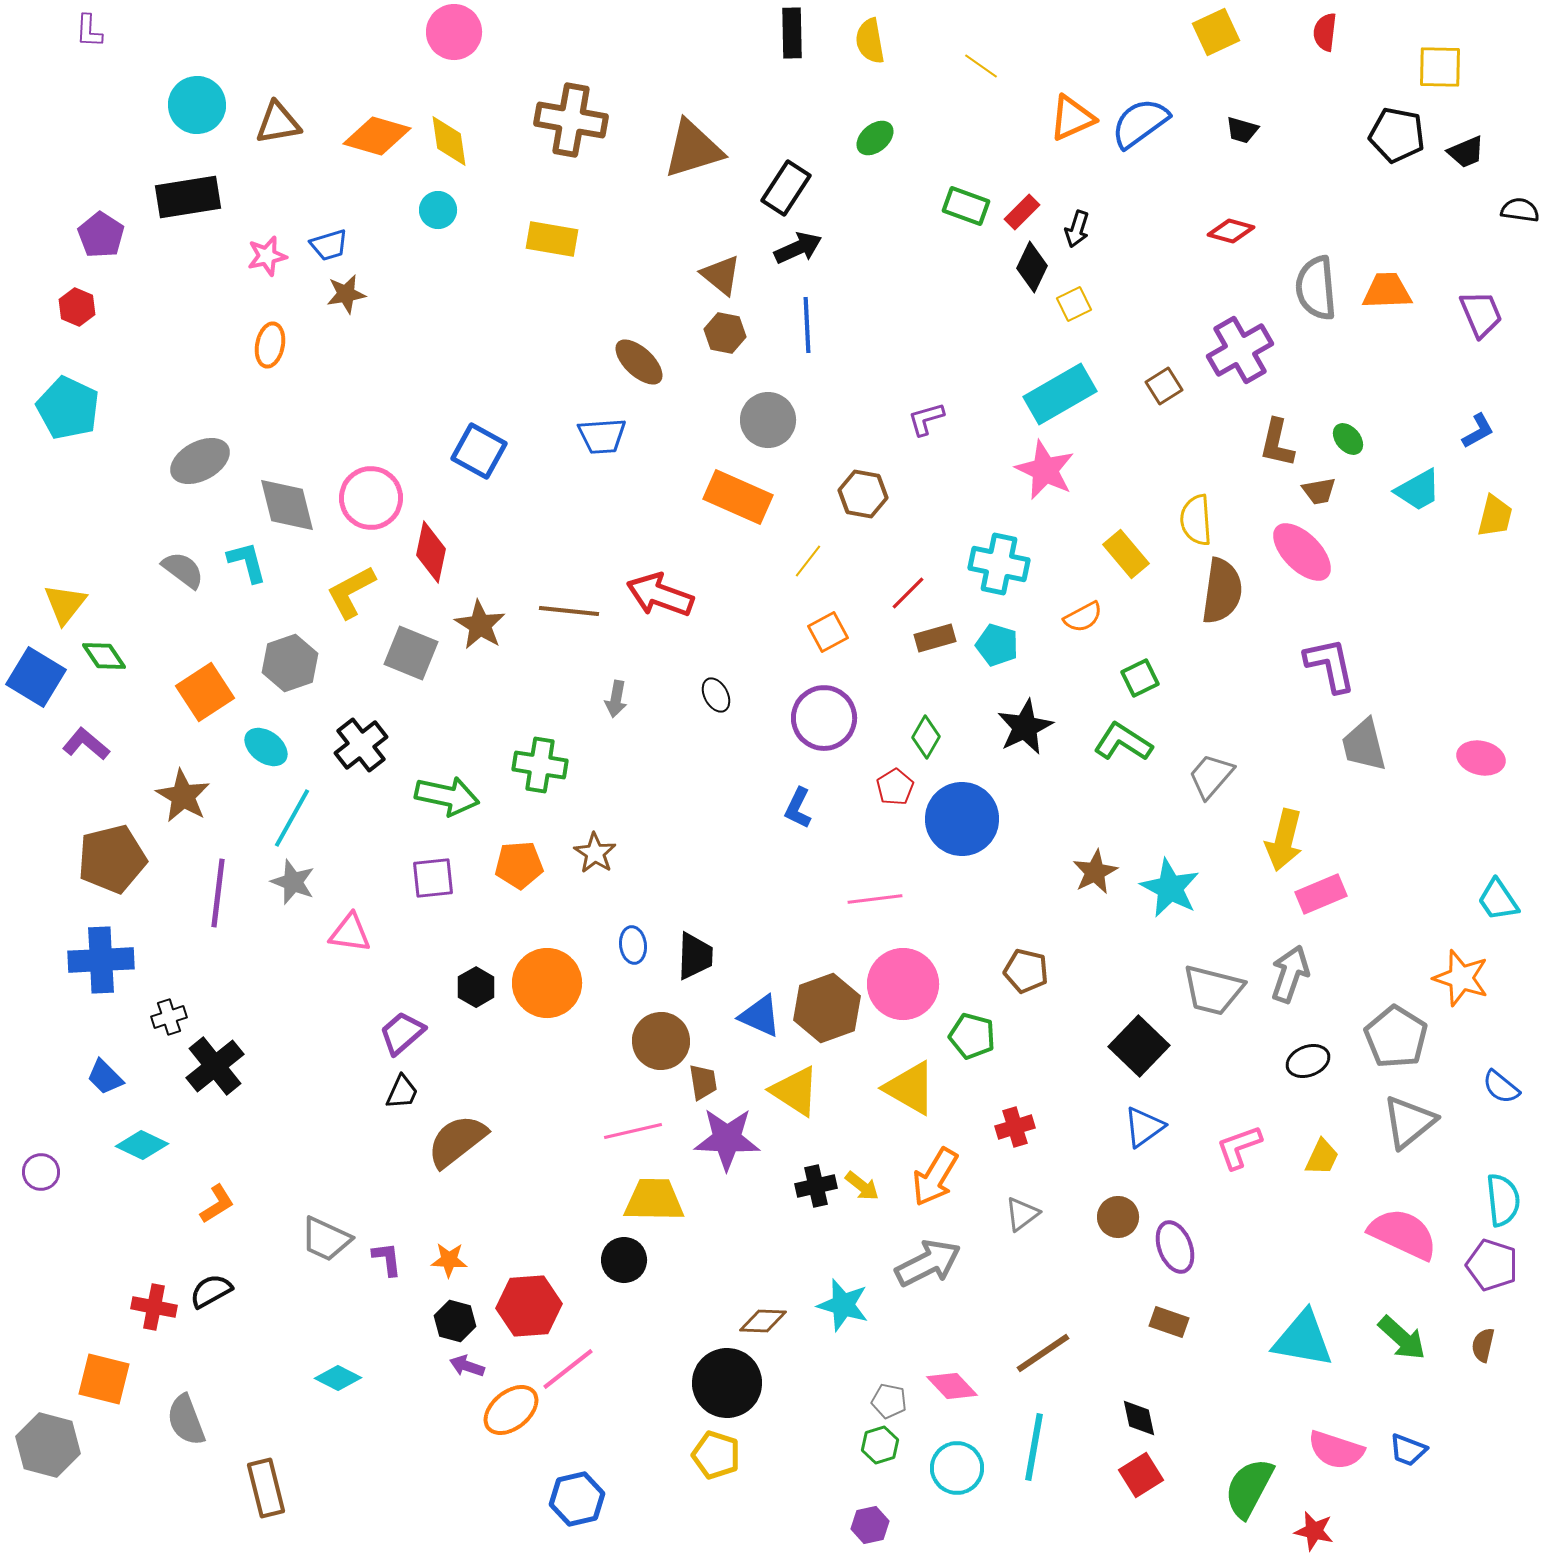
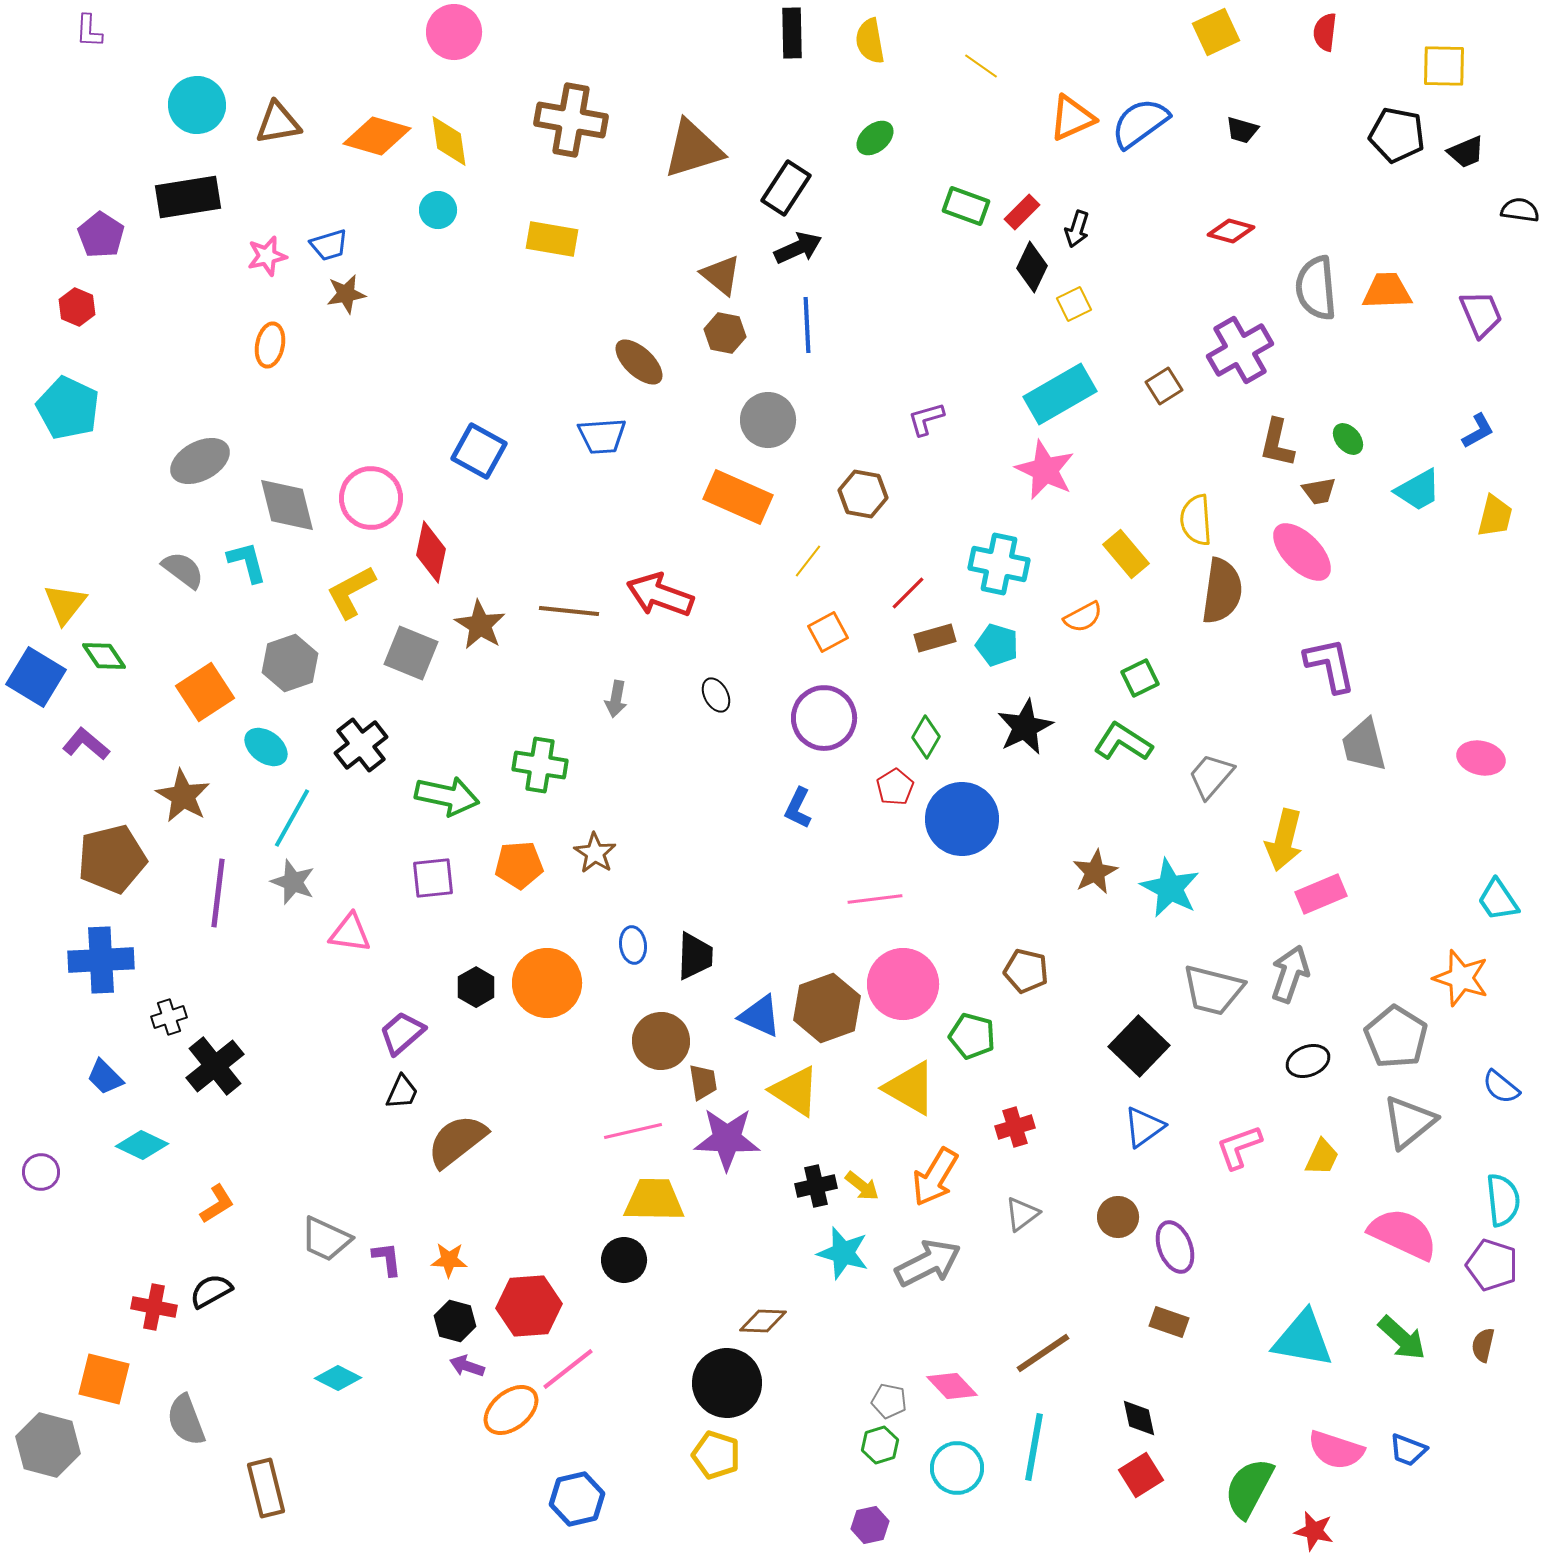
yellow square at (1440, 67): moved 4 px right, 1 px up
cyan star at (843, 1305): moved 52 px up
